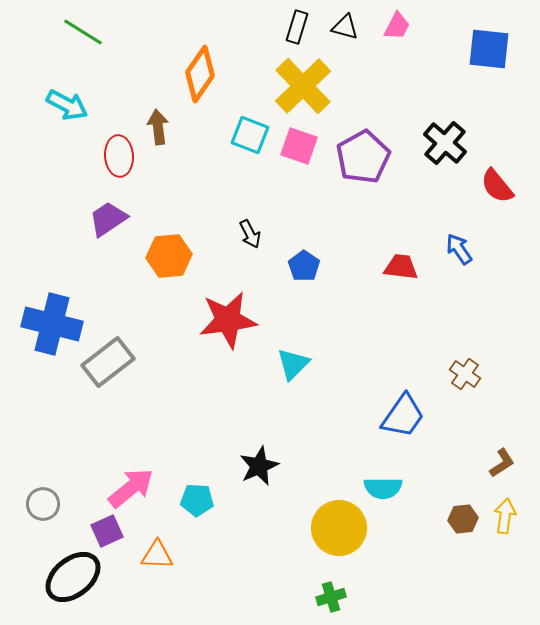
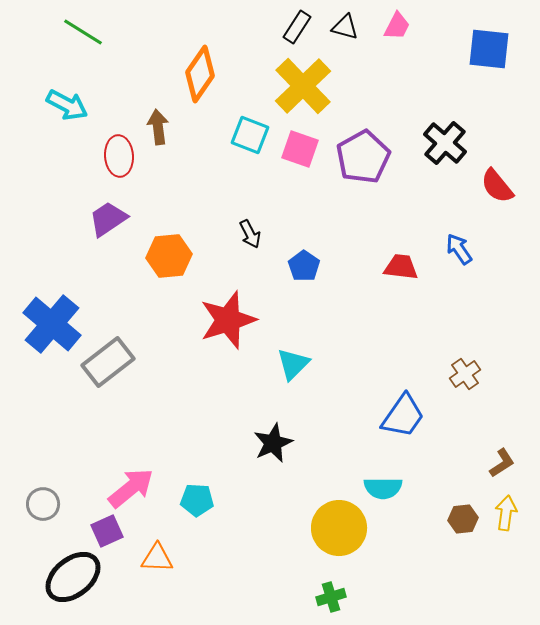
black rectangle: rotated 16 degrees clockwise
pink square: moved 1 px right, 3 px down
red star: rotated 10 degrees counterclockwise
blue cross: rotated 26 degrees clockwise
brown cross: rotated 20 degrees clockwise
black star: moved 14 px right, 23 px up
yellow arrow: moved 1 px right, 3 px up
orange triangle: moved 3 px down
